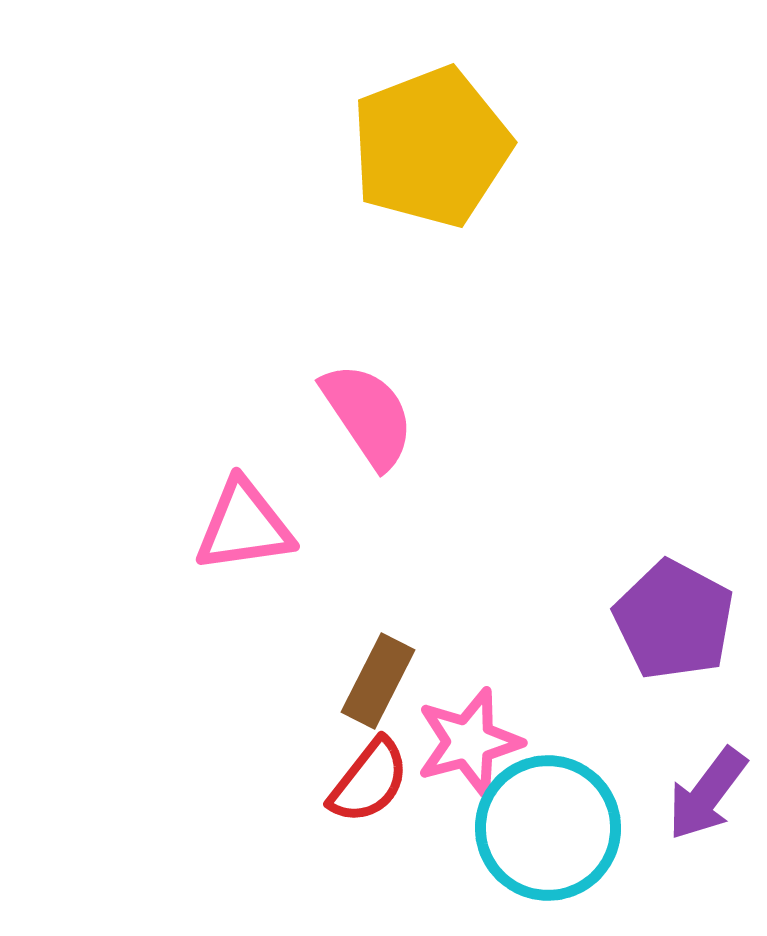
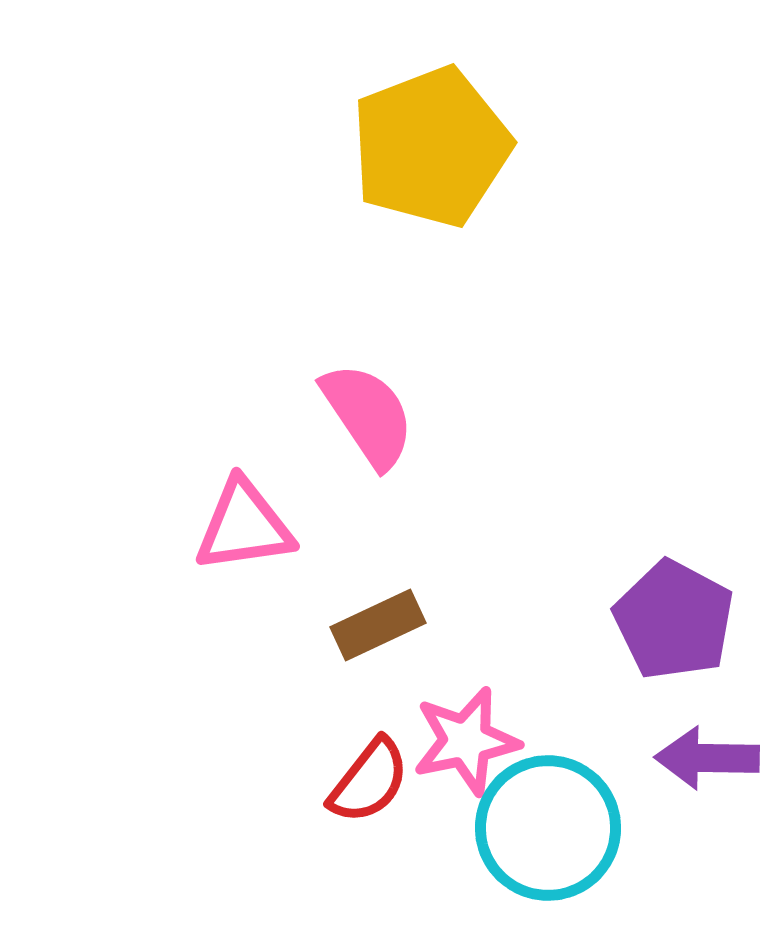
brown rectangle: moved 56 px up; rotated 38 degrees clockwise
pink star: moved 3 px left, 1 px up; rotated 3 degrees clockwise
purple arrow: moved 36 px up; rotated 54 degrees clockwise
